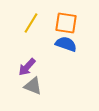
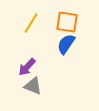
orange square: moved 1 px right, 1 px up
blue semicircle: rotated 75 degrees counterclockwise
